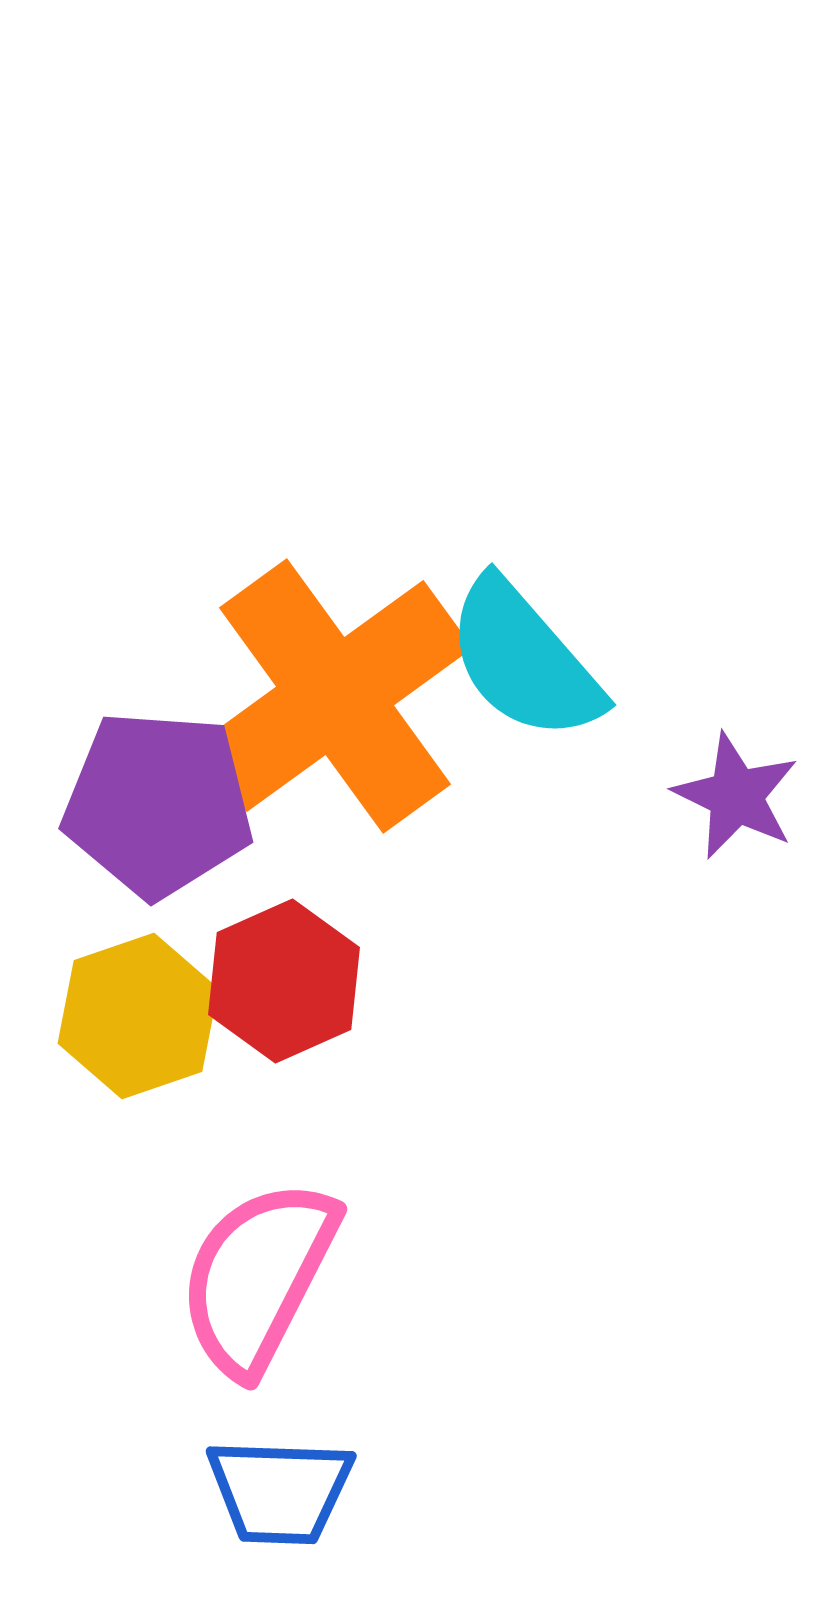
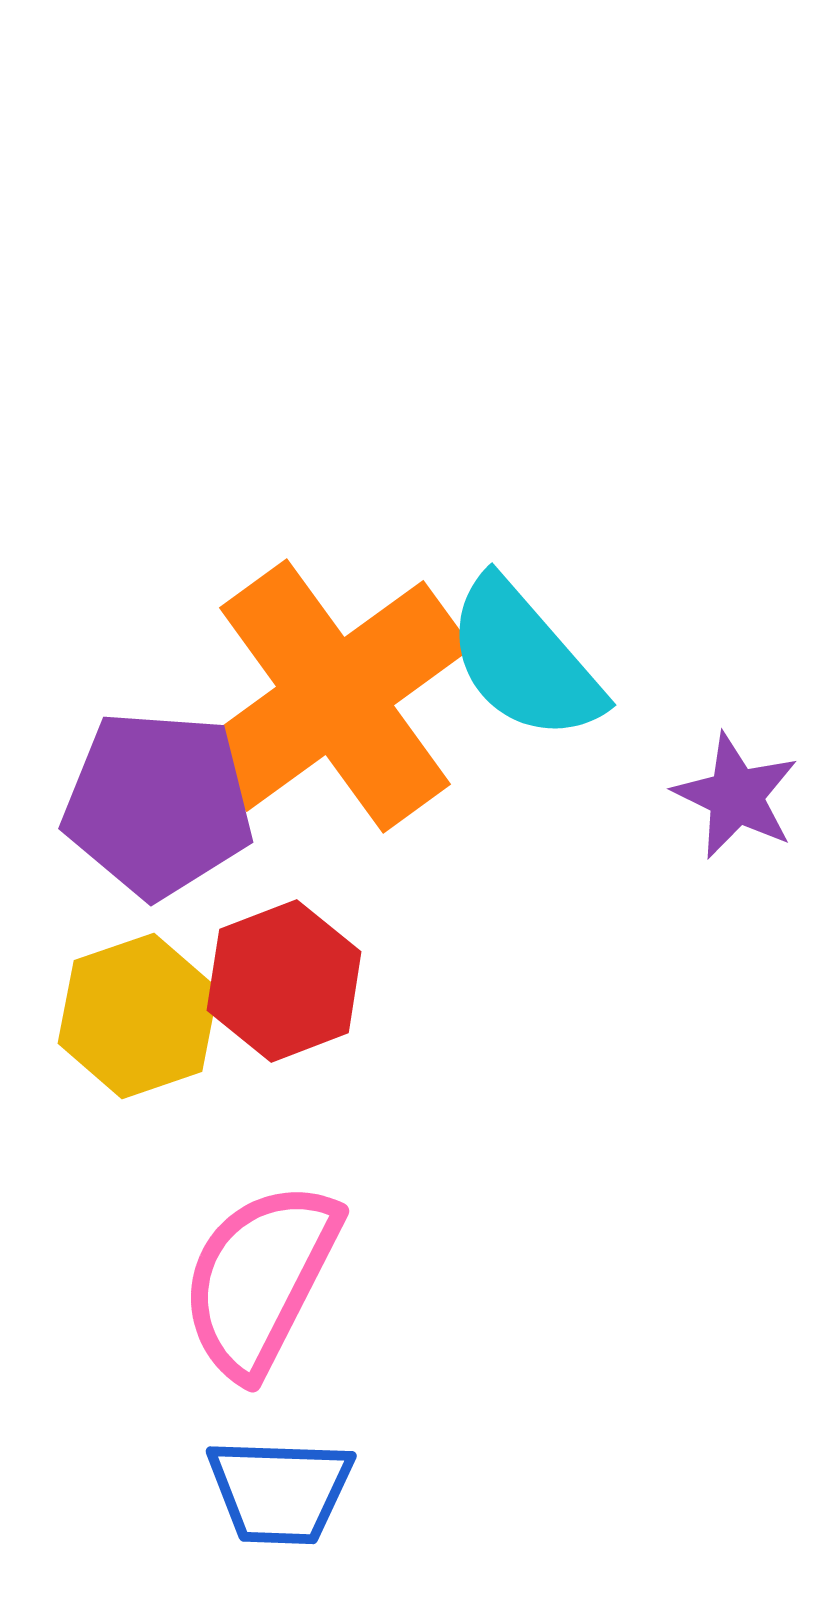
red hexagon: rotated 3 degrees clockwise
pink semicircle: moved 2 px right, 2 px down
